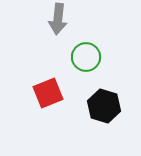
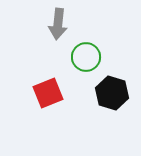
gray arrow: moved 5 px down
black hexagon: moved 8 px right, 13 px up
